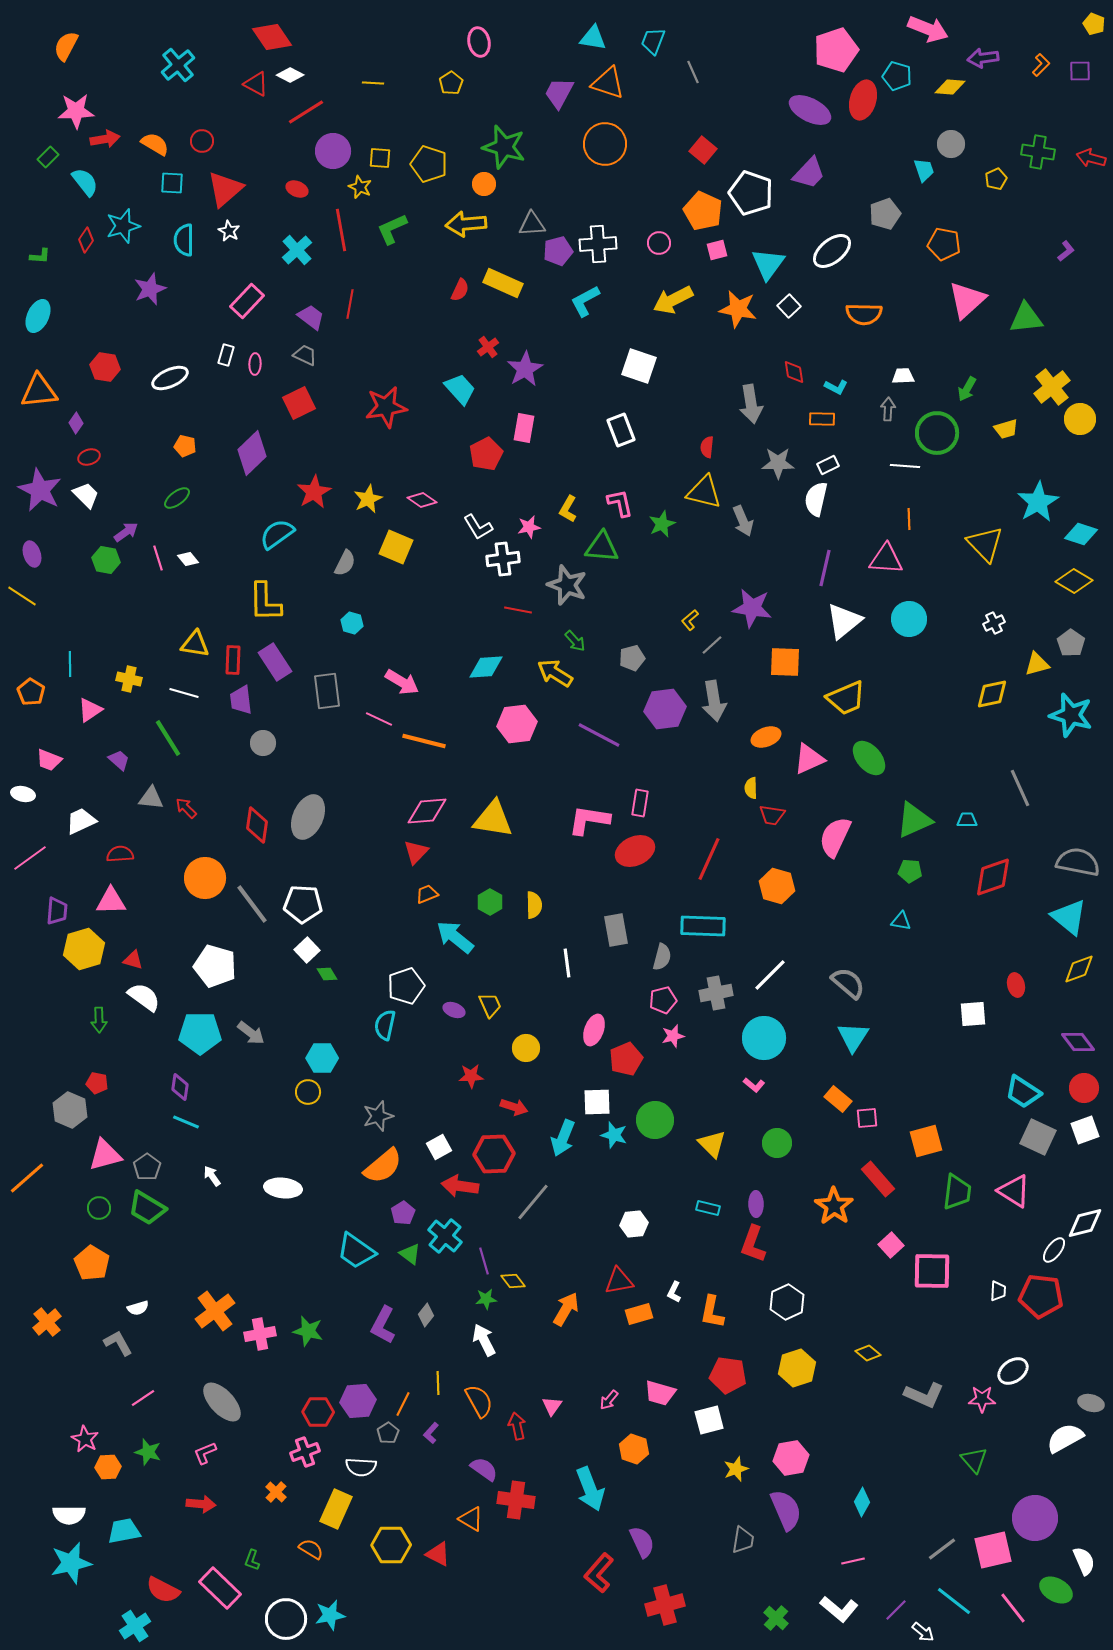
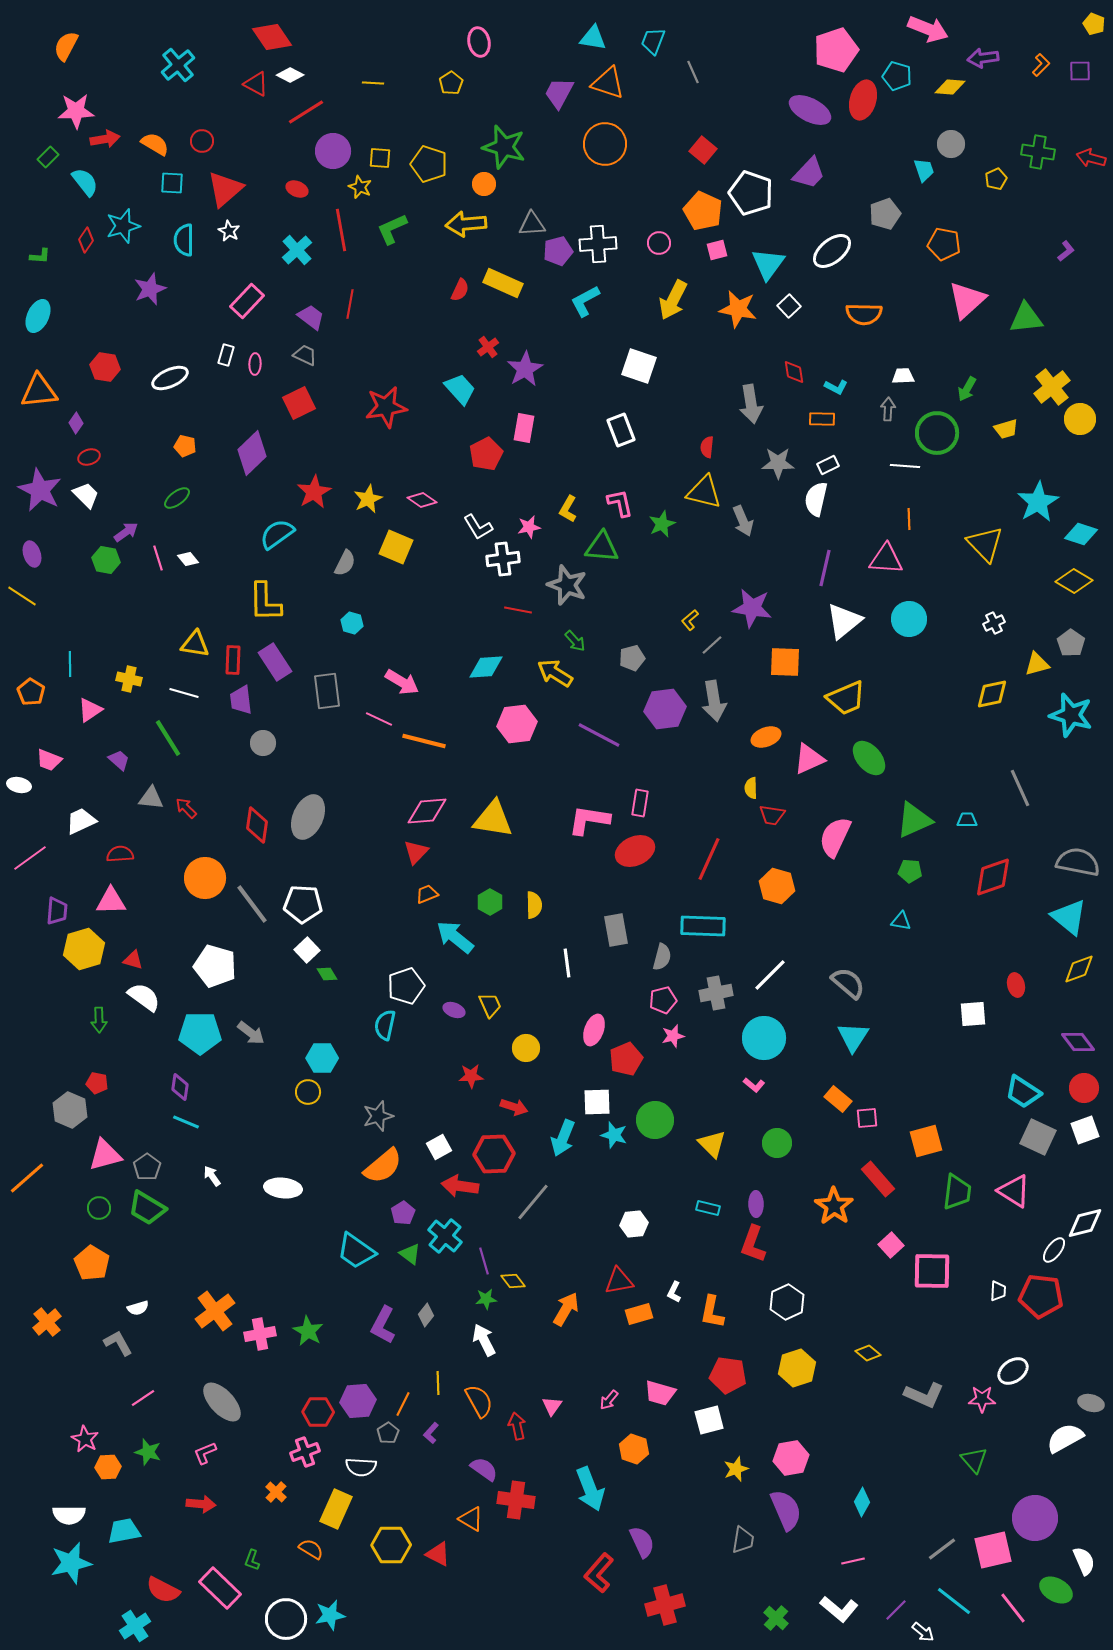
yellow arrow at (673, 300): rotated 36 degrees counterclockwise
white ellipse at (23, 794): moved 4 px left, 9 px up
green star at (308, 1331): rotated 16 degrees clockwise
